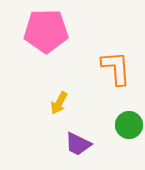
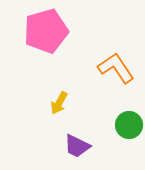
pink pentagon: rotated 15 degrees counterclockwise
orange L-shape: rotated 30 degrees counterclockwise
purple trapezoid: moved 1 px left, 2 px down
